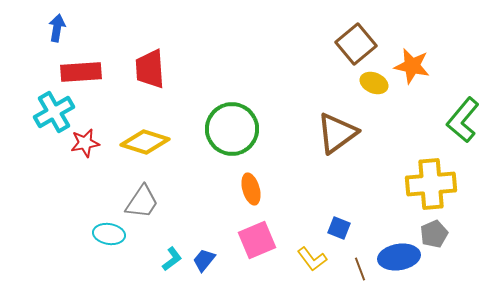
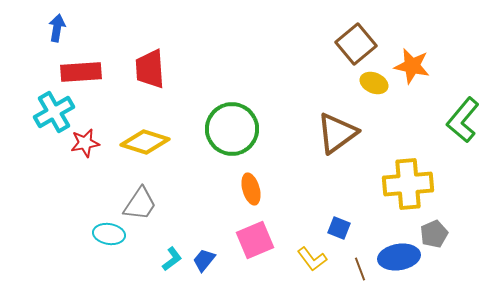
yellow cross: moved 23 px left
gray trapezoid: moved 2 px left, 2 px down
pink square: moved 2 px left
